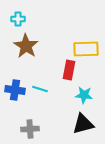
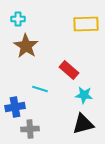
yellow rectangle: moved 25 px up
red rectangle: rotated 60 degrees counterclockwise
blue cross: moved 17 px down; rotated 18 degrees counterclockwise
